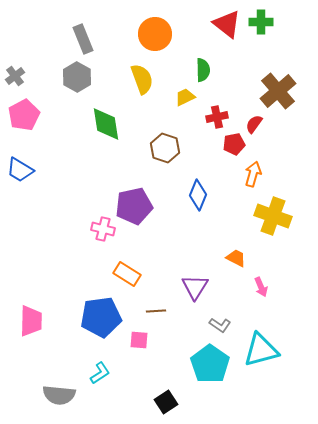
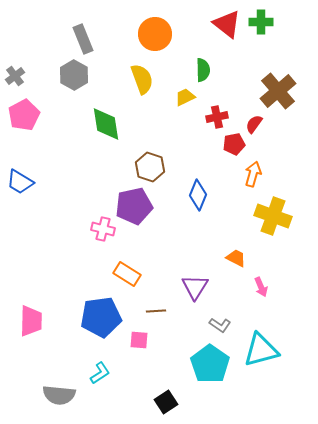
gray hexagon: moved 3 px left, 2 px up
brown hexagon: moved 15 px left, 19 px down
blue trapezoid: moved 12 px down
